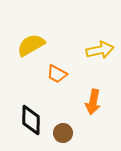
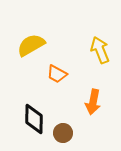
yellow arrow: rotated 100 degrees counterclockwise
black diamond: moved 3 px right, 1 px up
